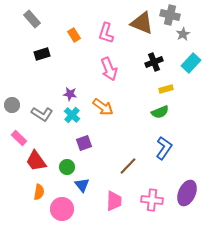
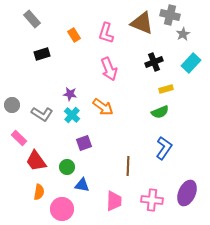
brown line: rotated 42 degrees counterclockwise
blue triangle: rotated 42 degrees counterclockwise
